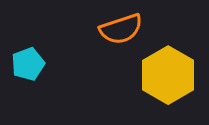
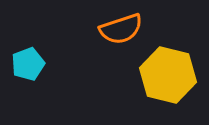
yellow hexagon: rotated 16 degrees counterclockwise
